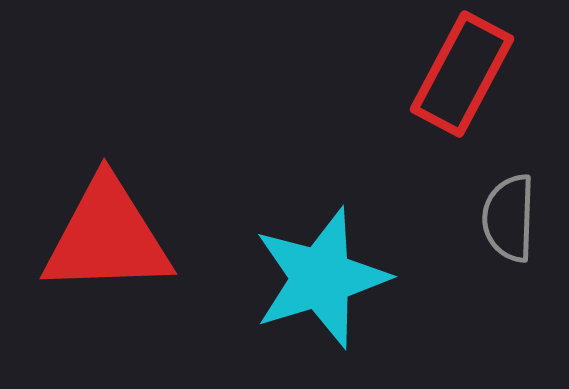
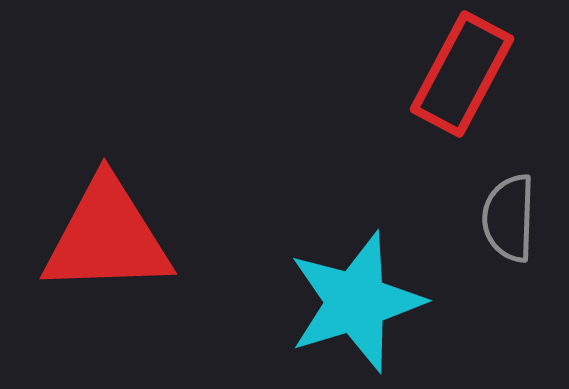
cyan star: moved 35 px right, 24 px down
